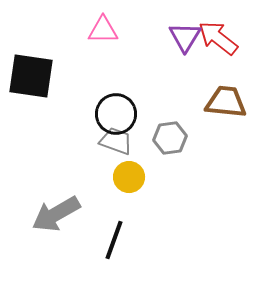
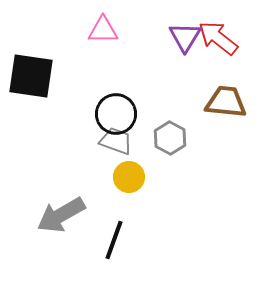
gray hexagon: rotated 24 degrees counterclockwise
gray arrow: moved 5 px right, 1 px down
